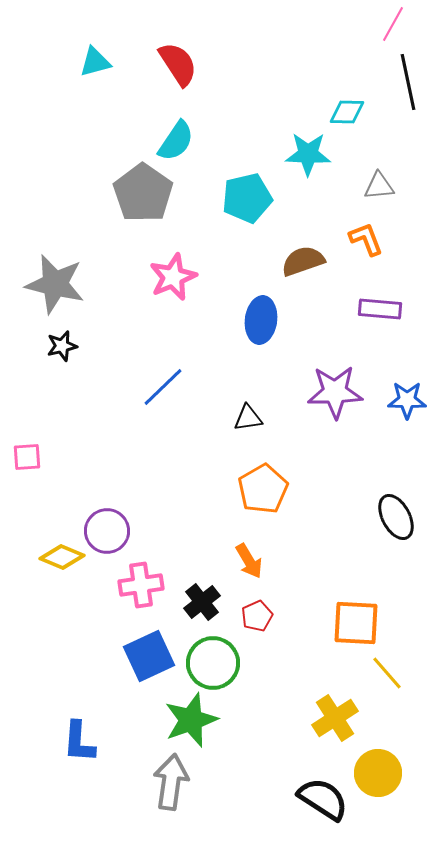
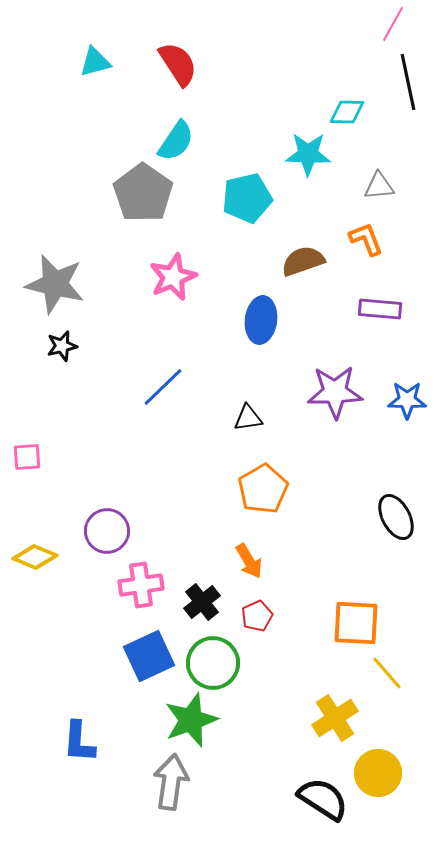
yellow diamond: moved 27 px left
